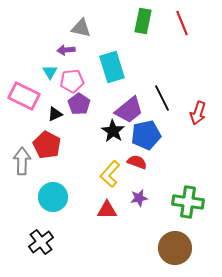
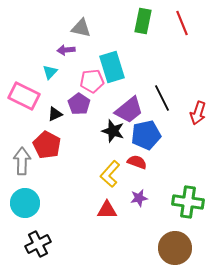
cyan triangle: rotated 14 degrees clockwise
pink pentagon: moved 20 px right
black star: rotated 15 degrees counterclockwise
cyan circle: moved 28 px left, 6 px down
black cross: moved 3 px left, 2 px down; rotated 10 degrees clockwise
